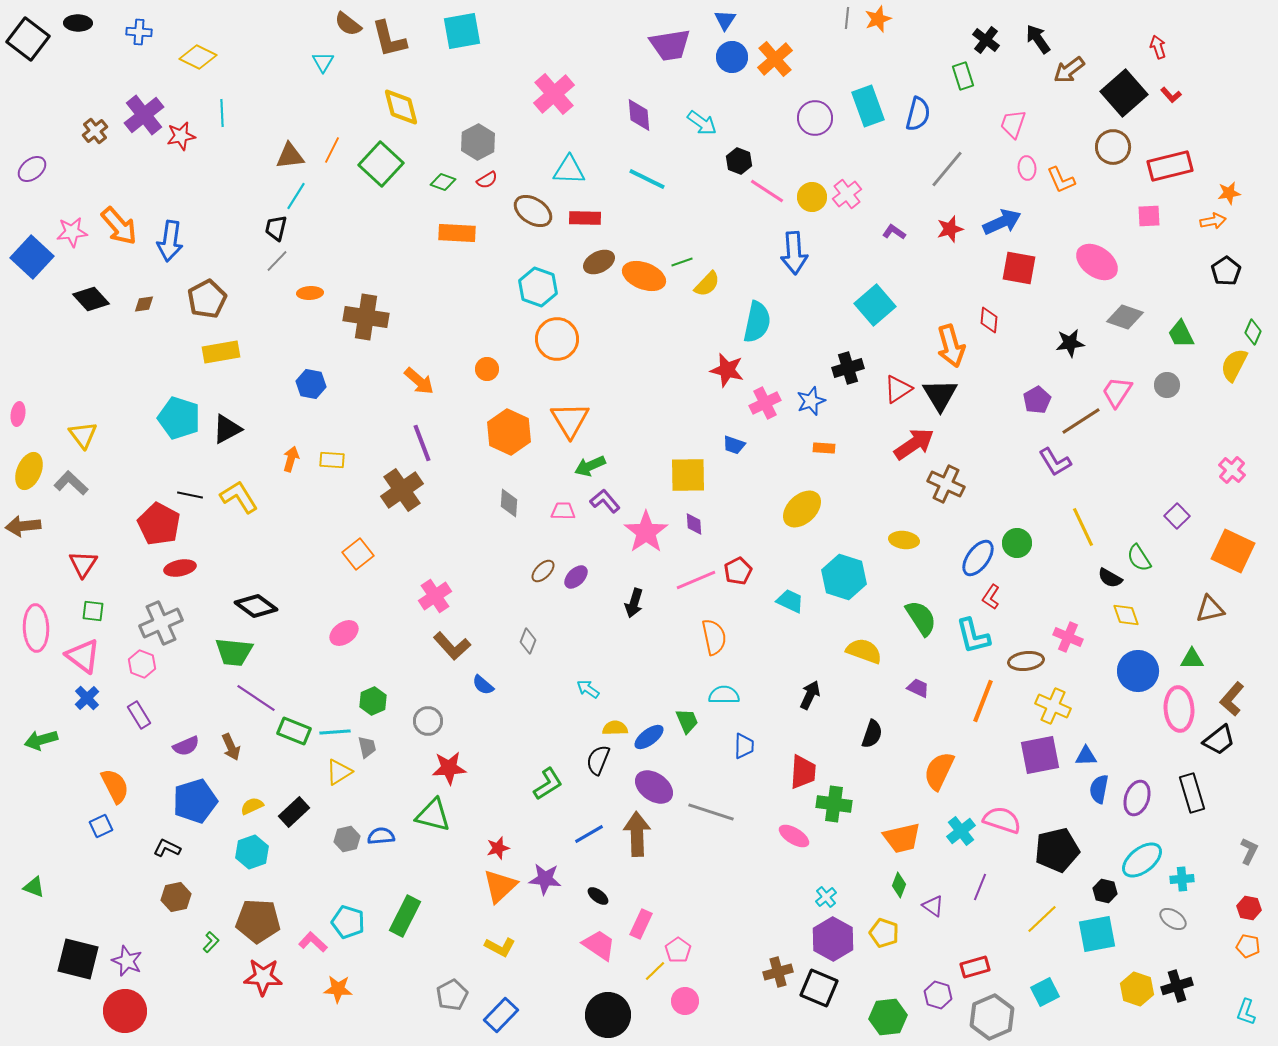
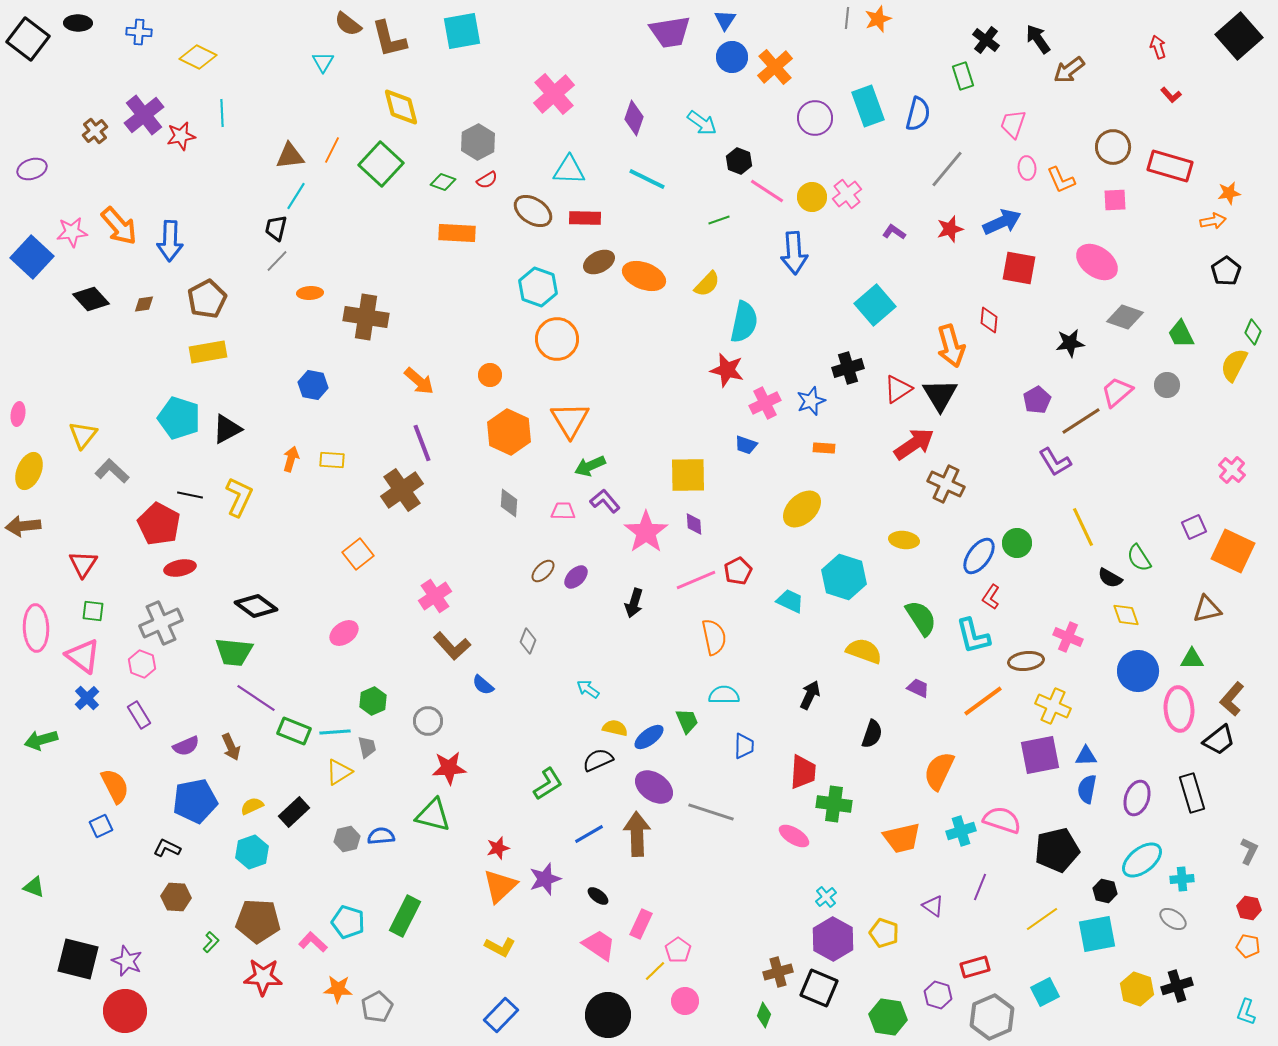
purple trapezoid at (670, 45): moved 13 px up
orange cross at (775, 59): moved 8 px down
black square at (1124, 93): moved 115 px right, 57 px up
purple diamond at (639, 115): moved 5 px left, 3 px down; rotated 24 degrees clockwise
red rectangle at (1170, 166): rotated 30 degrees clockwise
purple ellipse at (32, 169): rotated 20 degrees clockwise
pink square at (1149, 216): moved 34 px left, 16 px up
blue arrow at (170, 241): rotated 6 degrees counterclockwise
green line at (682, 262): moved 37 px right, 42 px up
cyan semicircle at (757, 322): moved 13 px left
yellow rectangle at (221, 352): moved 13 px left
orange circle at (487, 369): moved 3 px right, 6 px down
blue hexagon at (311, 384): moved 2 px right, 1 px down
pink trapezoid at (1117, 392): rotated 16 degrees clockwise
yellow triangle at (83, 435): rotated 16 degrees clockwise
blue trapezoid at (734, 445): moved 12 px right
gray L-shape at (71, 483): moved 41 px right, 12 px up
yellow L-shape at (239, 497): rotated 57 degrees clockwise
purple square at (1177, 516): moved 17 px right, 11 px down; rotated 20 degrees clockwise
blue ellipse at (978, 558): moved 1 px right, 2 px up
brown triangle at (1210, 609): moved 3 px left
orange line at (983, 701): rotated 33 degrees clockwise
yellow semicircle at (615, 728): rotated 15 degrees clockwise
black semicircle at (598, 760): rotated 44 degrees clockwise
blue semicircle at (1099, 789): moved 12 px left
blue pentagon at (195, 801): rotated 6 degrees clockwise
cyan cross at (961, 831): rotated 20 degrees clockwise
purple star at (545, 879): rotated 24 degrees counterclockwise
green diamond at (899, 885): moved 135 px left, 130 px down
brown hexagon at (176, 897): rotated 16 degrees clockwise
yellow line at (1042, 919): rotated 8 degrees clockwise
gray pentagon at (452, 995): moved 75 px left, 12 px down
green hexagon at (888, 1017): rotated 15 degrees clockwise
